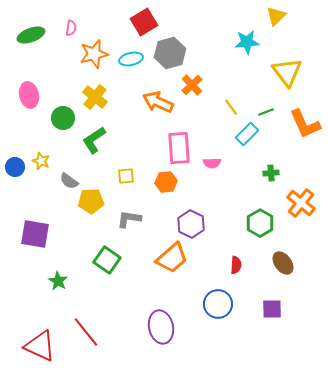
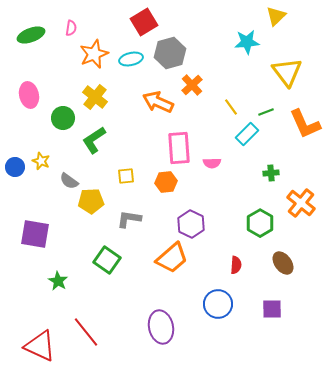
orange star at (94, 54): rotated 8 degrees counterclockwise
